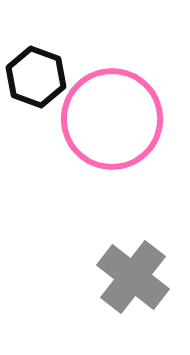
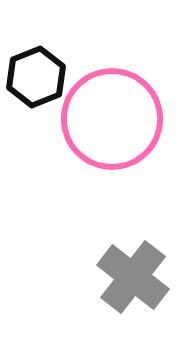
black hexagon: rotated 18 degrees clockwise
